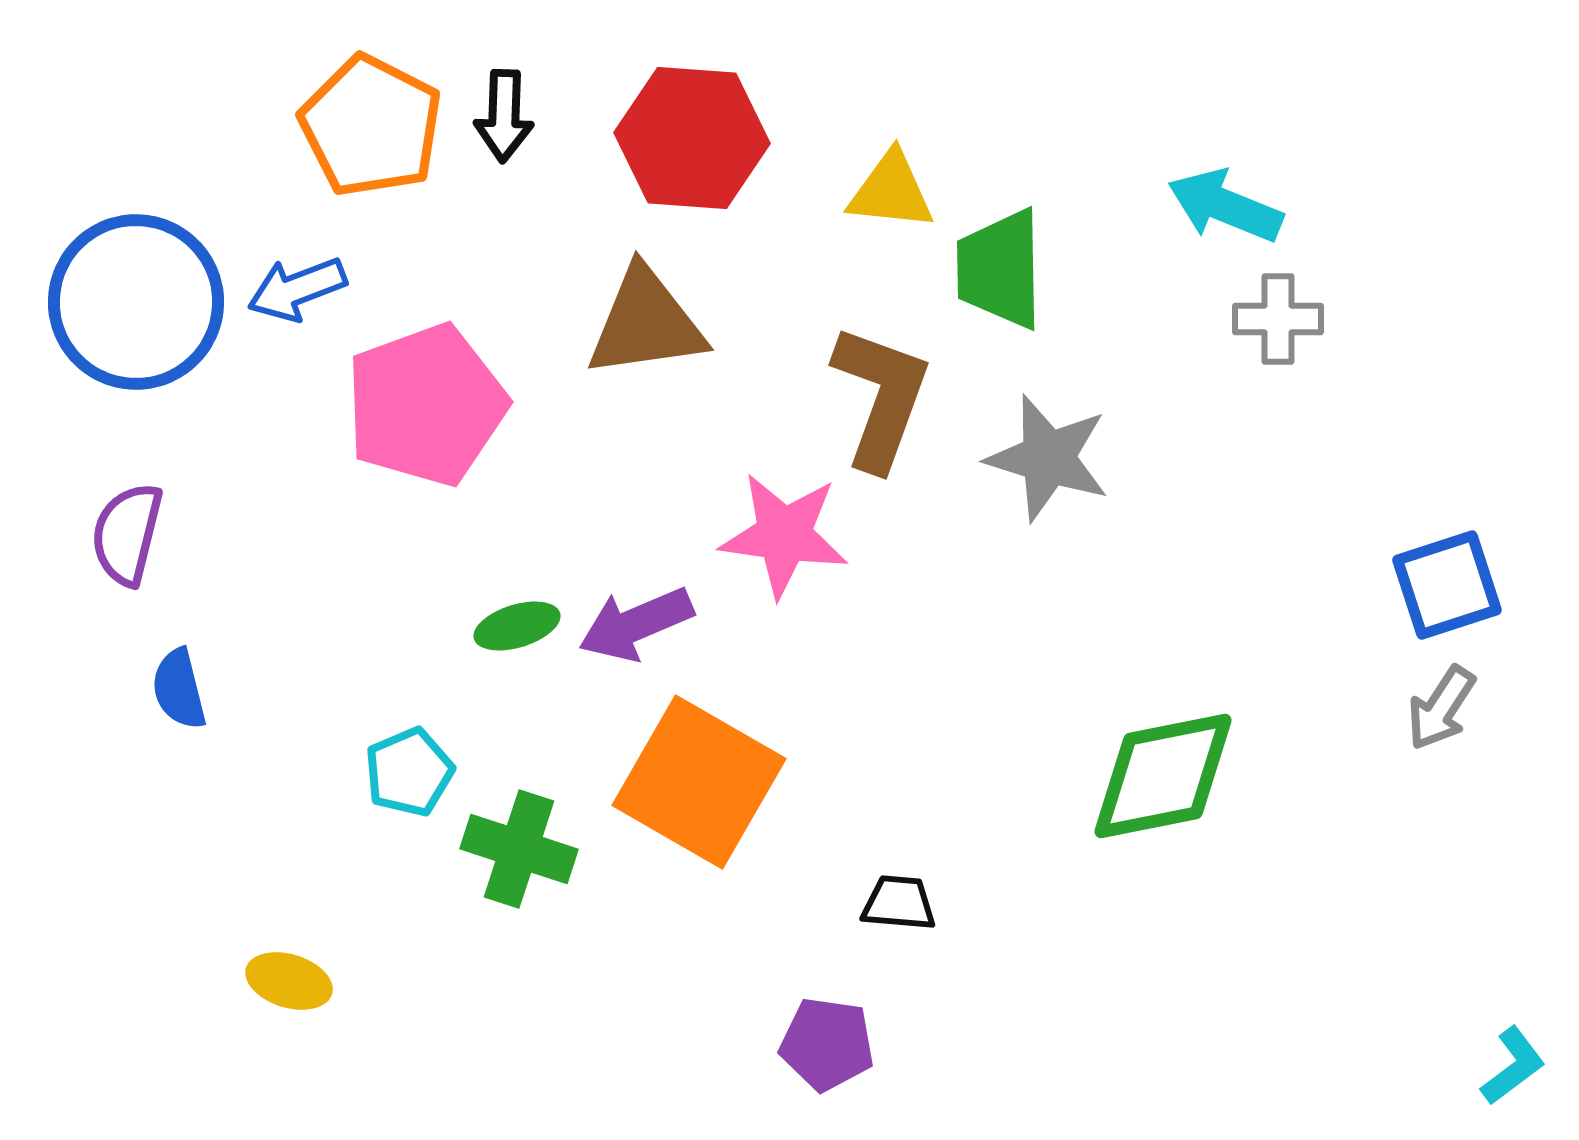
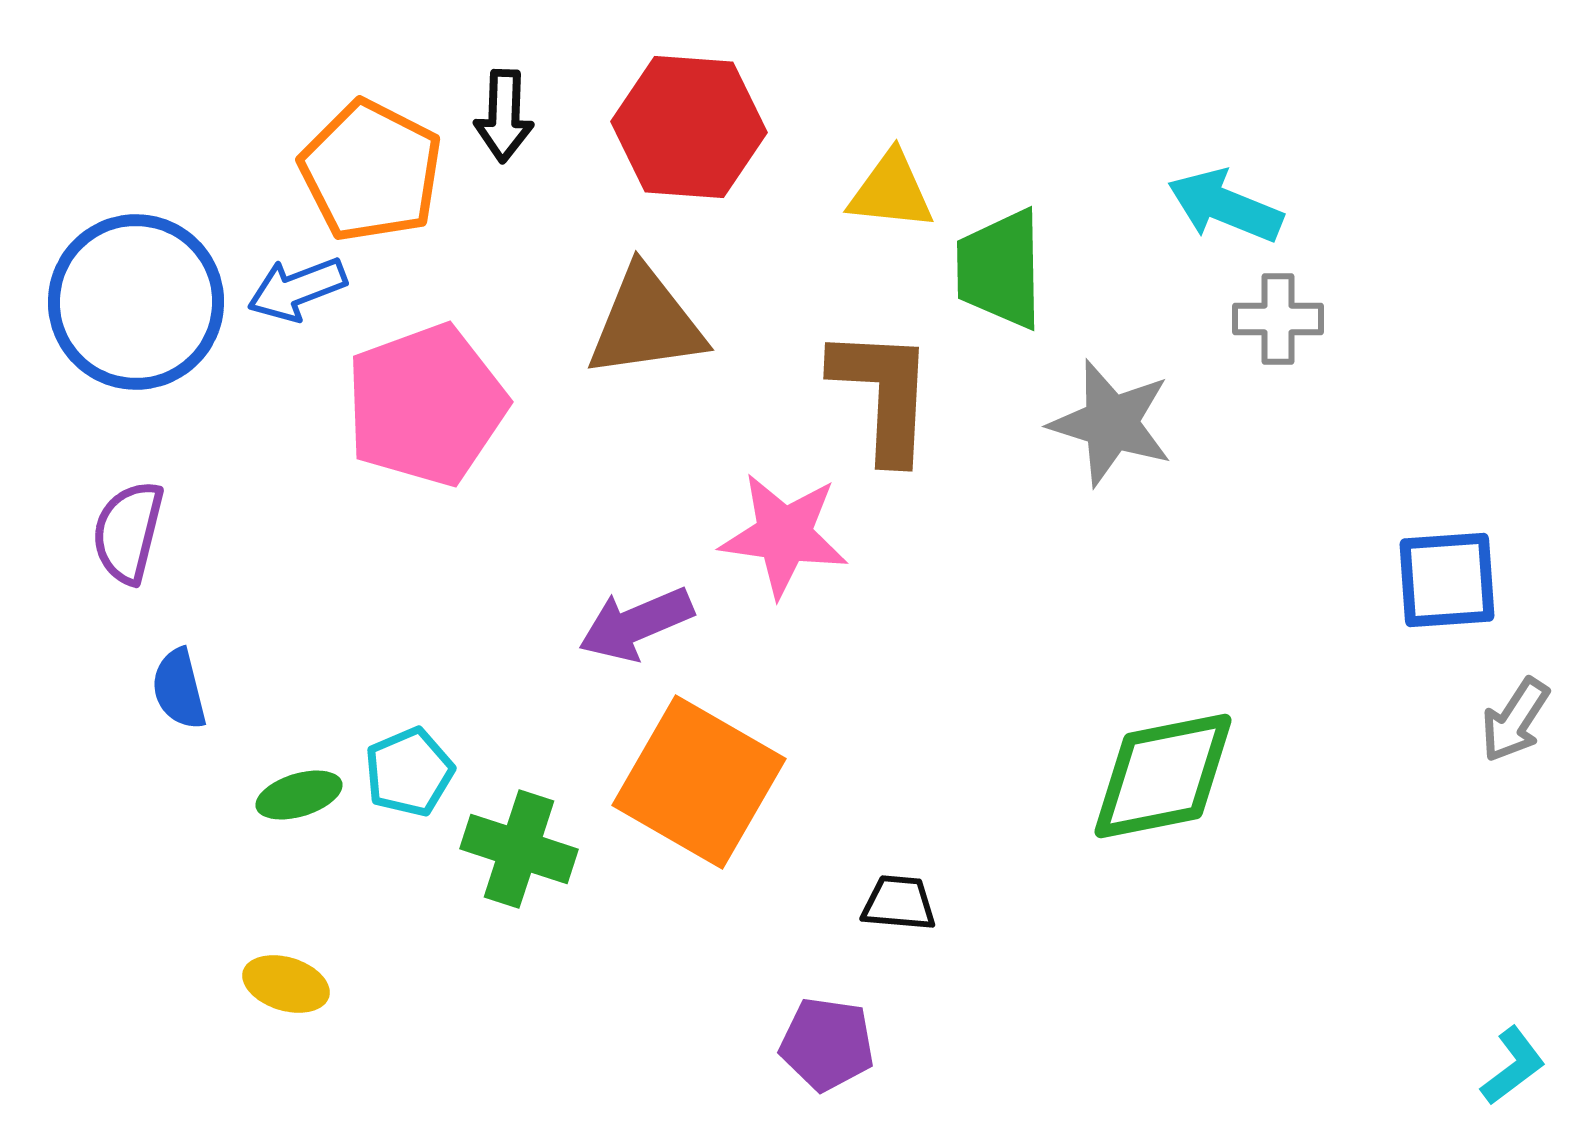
orange pentagon: moved 45 px down
red hexagon: moved 3 px left, 11 px up
brown L-shape: moved 2 px right, 3 px up; rotated 17 degrees counterclockwise
gray star: moved 63 px right, 35 px up
purple semicircle: moved 1 px right, 2 px up
blue square: moved 5 px up; rotated 14 degrees clockwise
green ellipse: moved 218 px left, 169 px down
gray arrow: moved 74 px right, 12 px down
yellow ellipse: moved 3 px left, 3 px down
